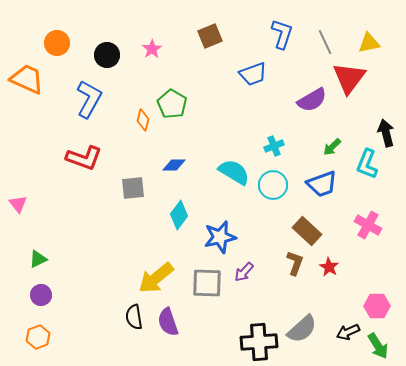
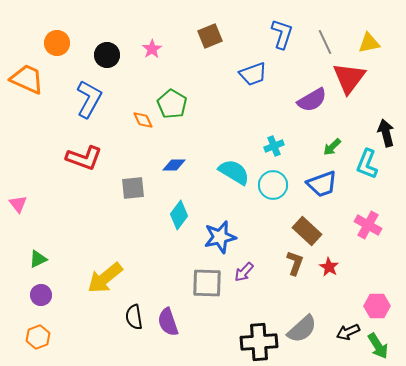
orange diamond at (143, 120): rotated 40 degrees counterclockwise
yellow arrow at (156, 278): moved 51 px left
